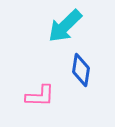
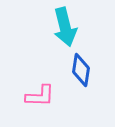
cyan arrow: moved 1 px down; rotated 60 degrees counterclockwise
